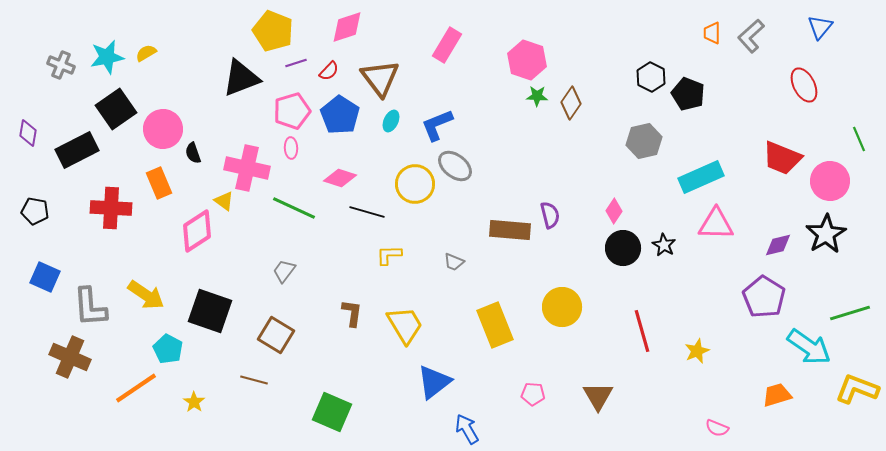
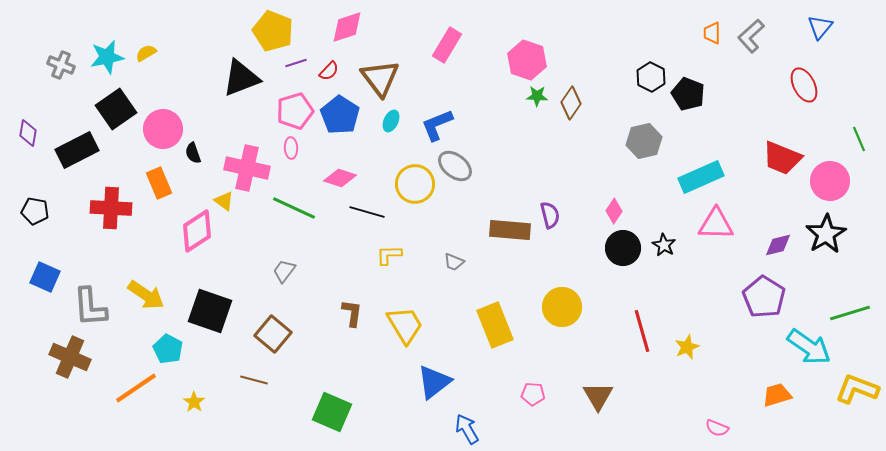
pink pentagon at (292, 111): moved 3 px right
brown square at (276, 335): moved 3 px left, 1 px up; rotated 9 degrees clockwise
yellow star at (697, 351): moved 10 px left, 4 px up
